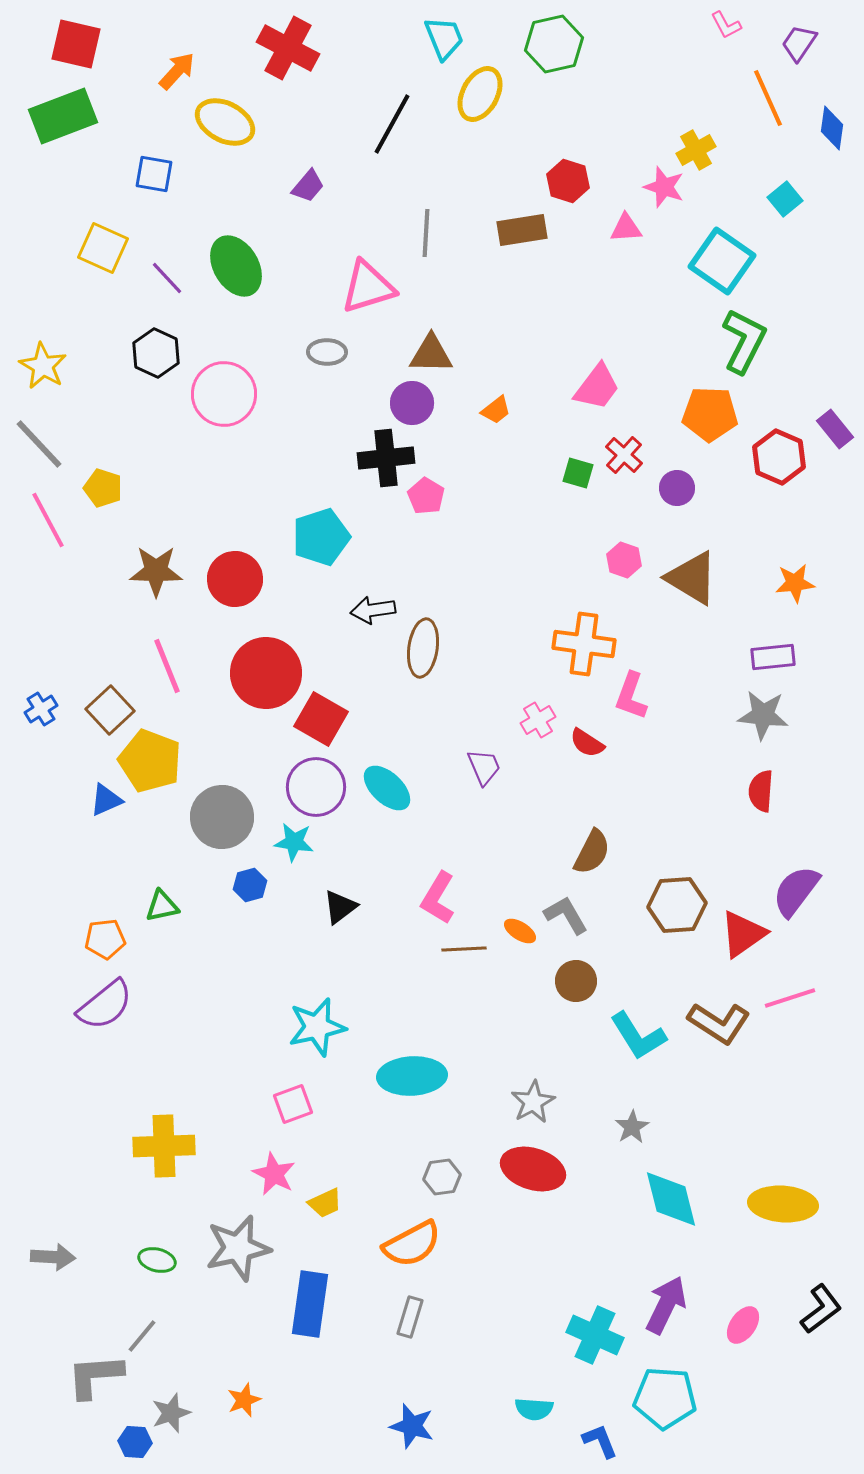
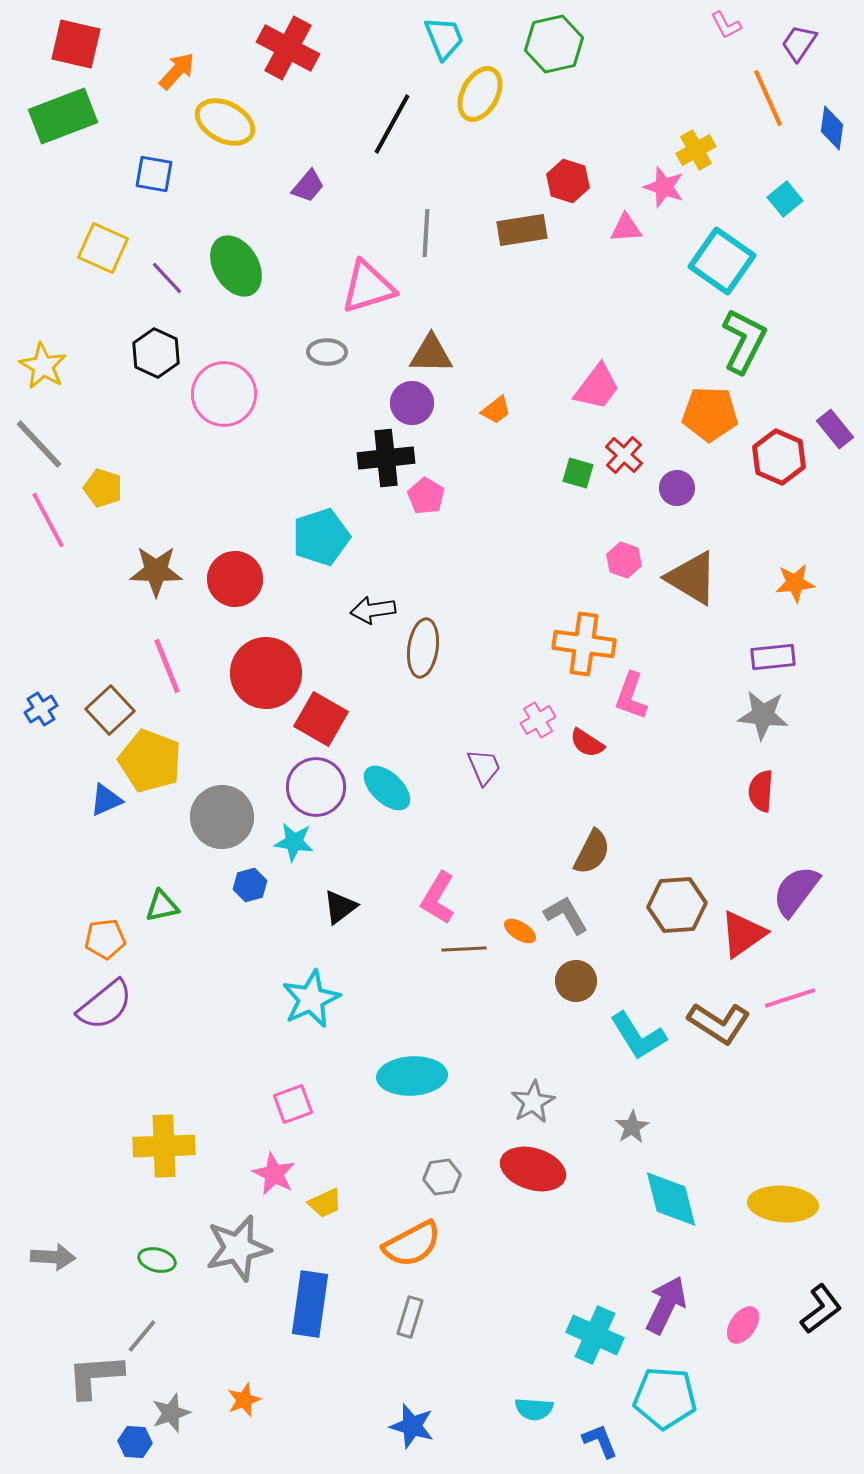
cyan star at (317, 1027): moved 6 px left, 28 px up; rotated 12 degrees counterclockwise
